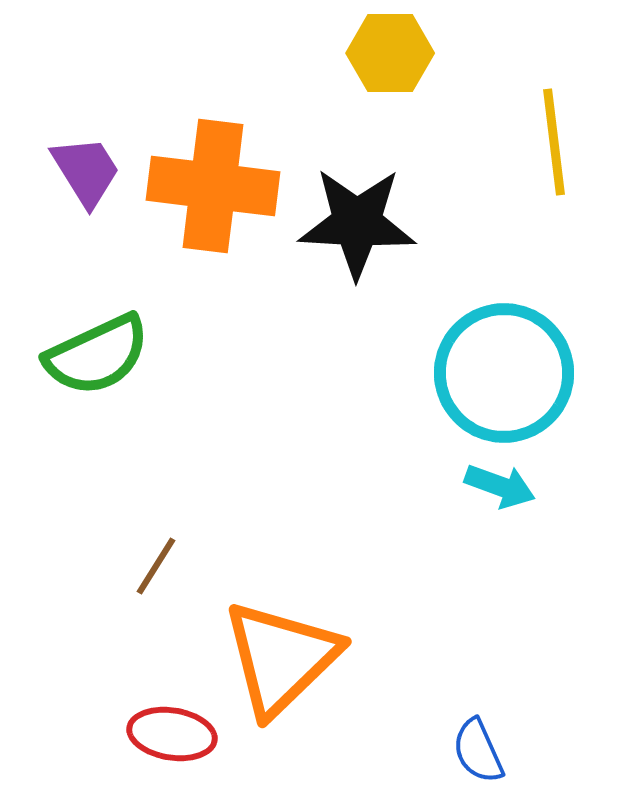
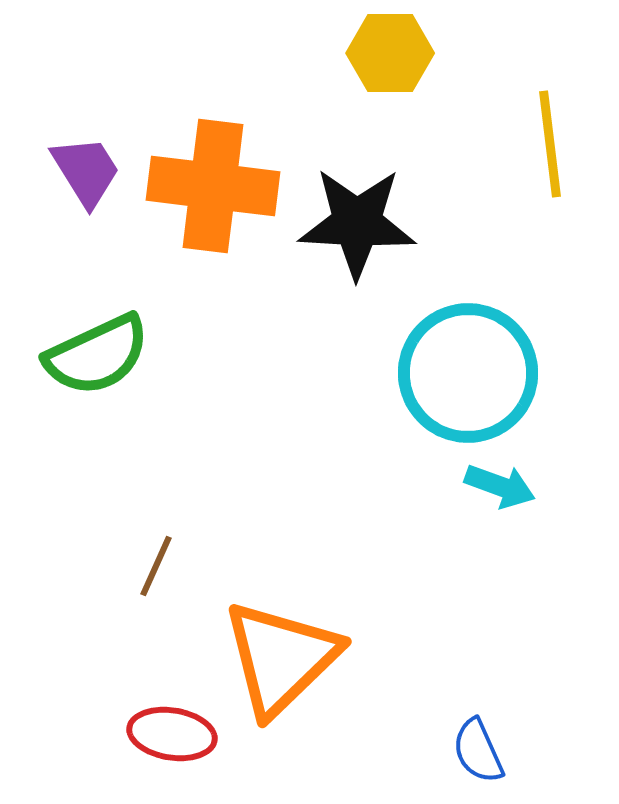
yellow line: moved 4 px left, 2 px down
cyan circle: moved 36 px left
brown line: rotated 8 degrees counterclockwise
